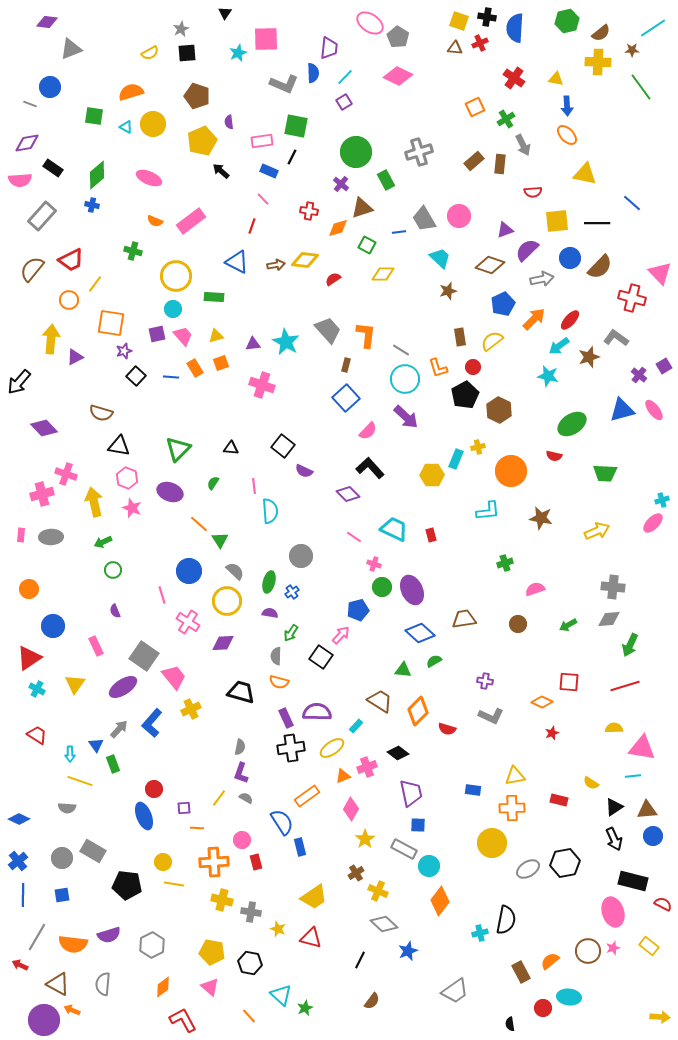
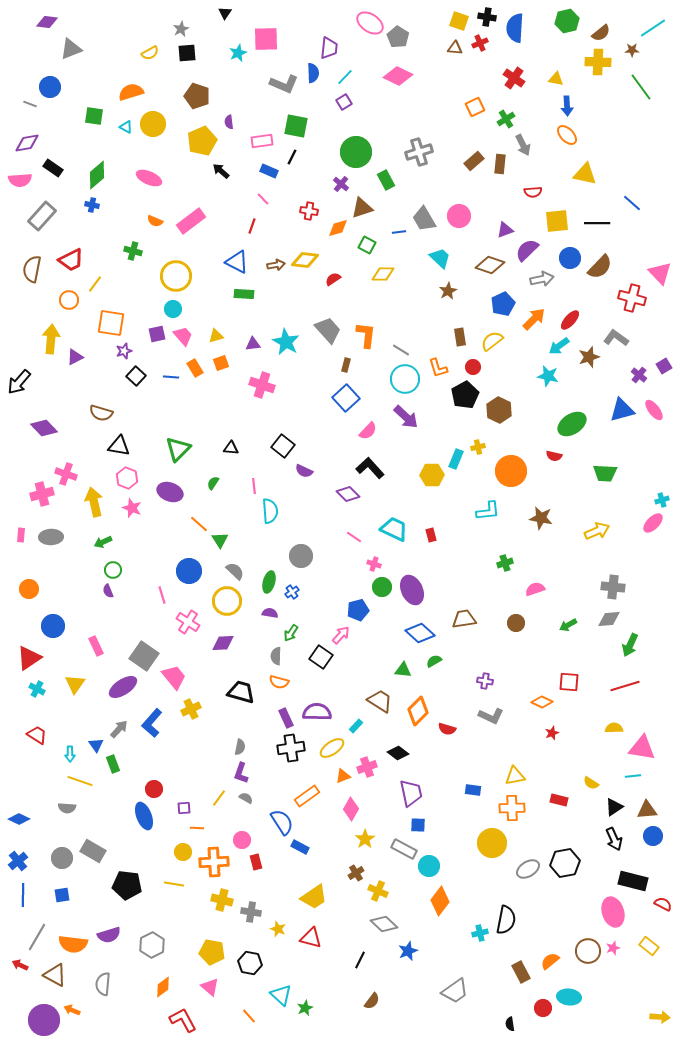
brown semicircle at (32, 269): rotated 28 degrees counterclockwise
brown star at (448, 291): rotated 12 degrees counterclockwise
green rectangle at (214, 297): moved 30 px right, 3 px up
purple semicircle at (115, 611): moved 7 px left, 20 px up
brown circle at (518, 624): moved 2 px left, 1 px up
blue rectangle at (300, 847): rotated 48 degrees counterclockwise
yellow circle at (163, 862): moved 20 px right, 10 px up
brown triangle at (58, 984): moved 3 px left, 9 px up
